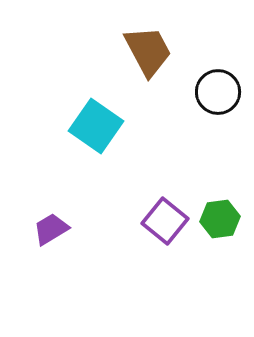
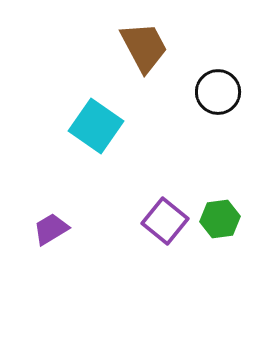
brown trapezoid: moved 4 px left, 4 px up
